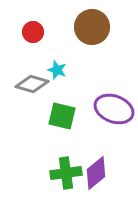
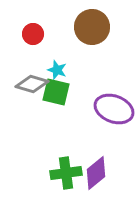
red circle: moved 2 px down
green square: moved 6 px left, 24 px up
